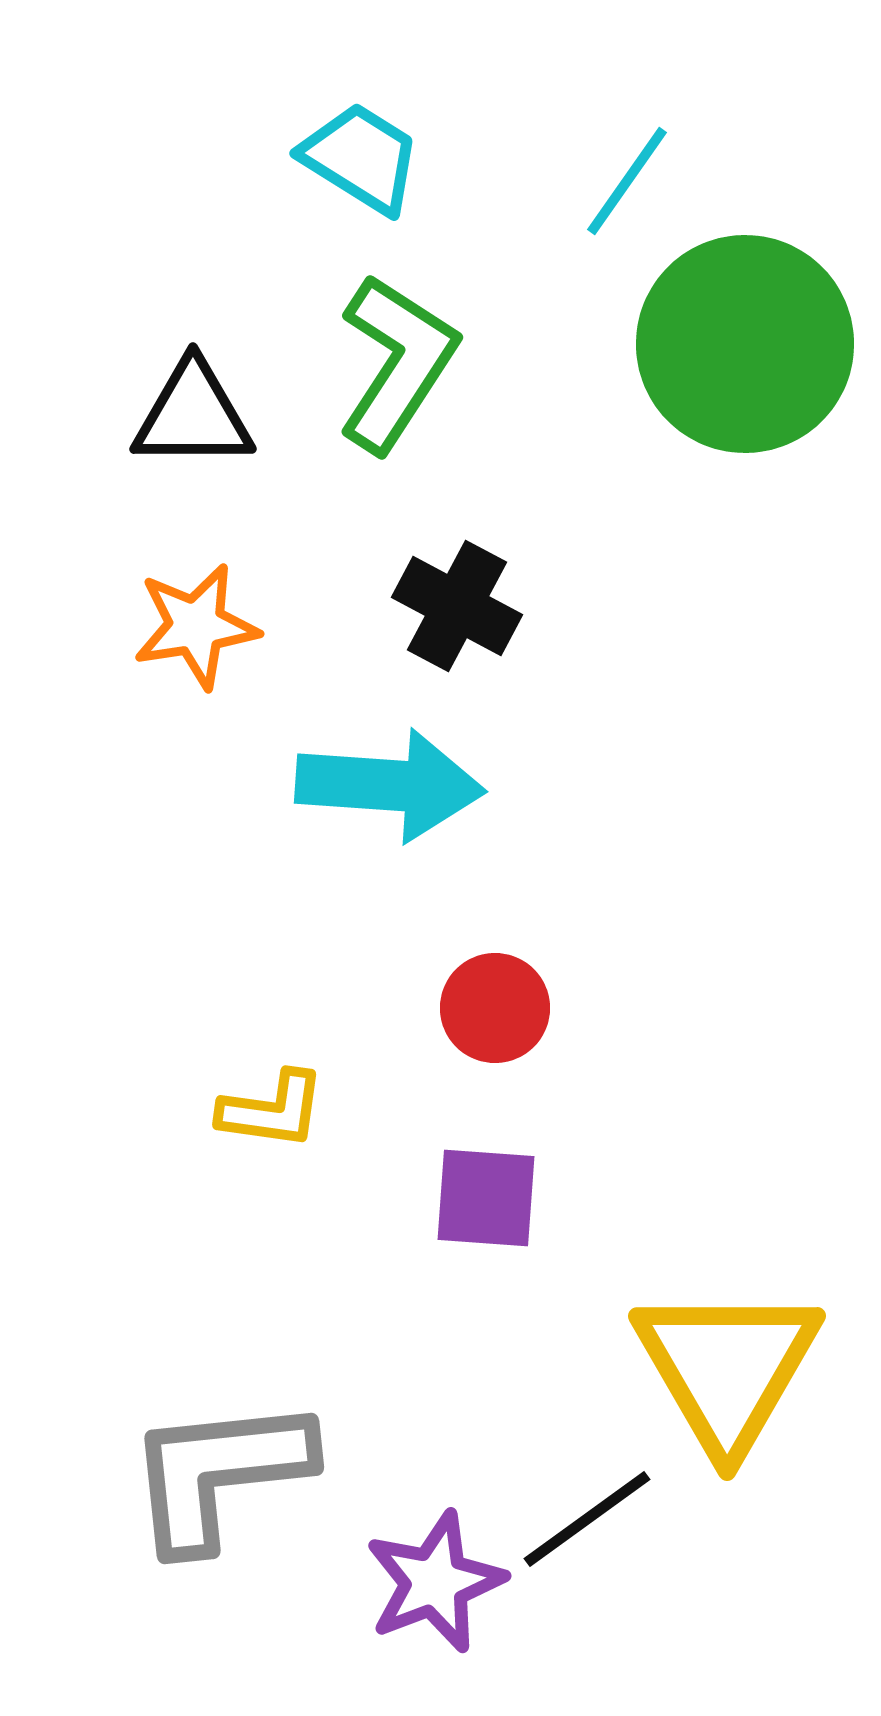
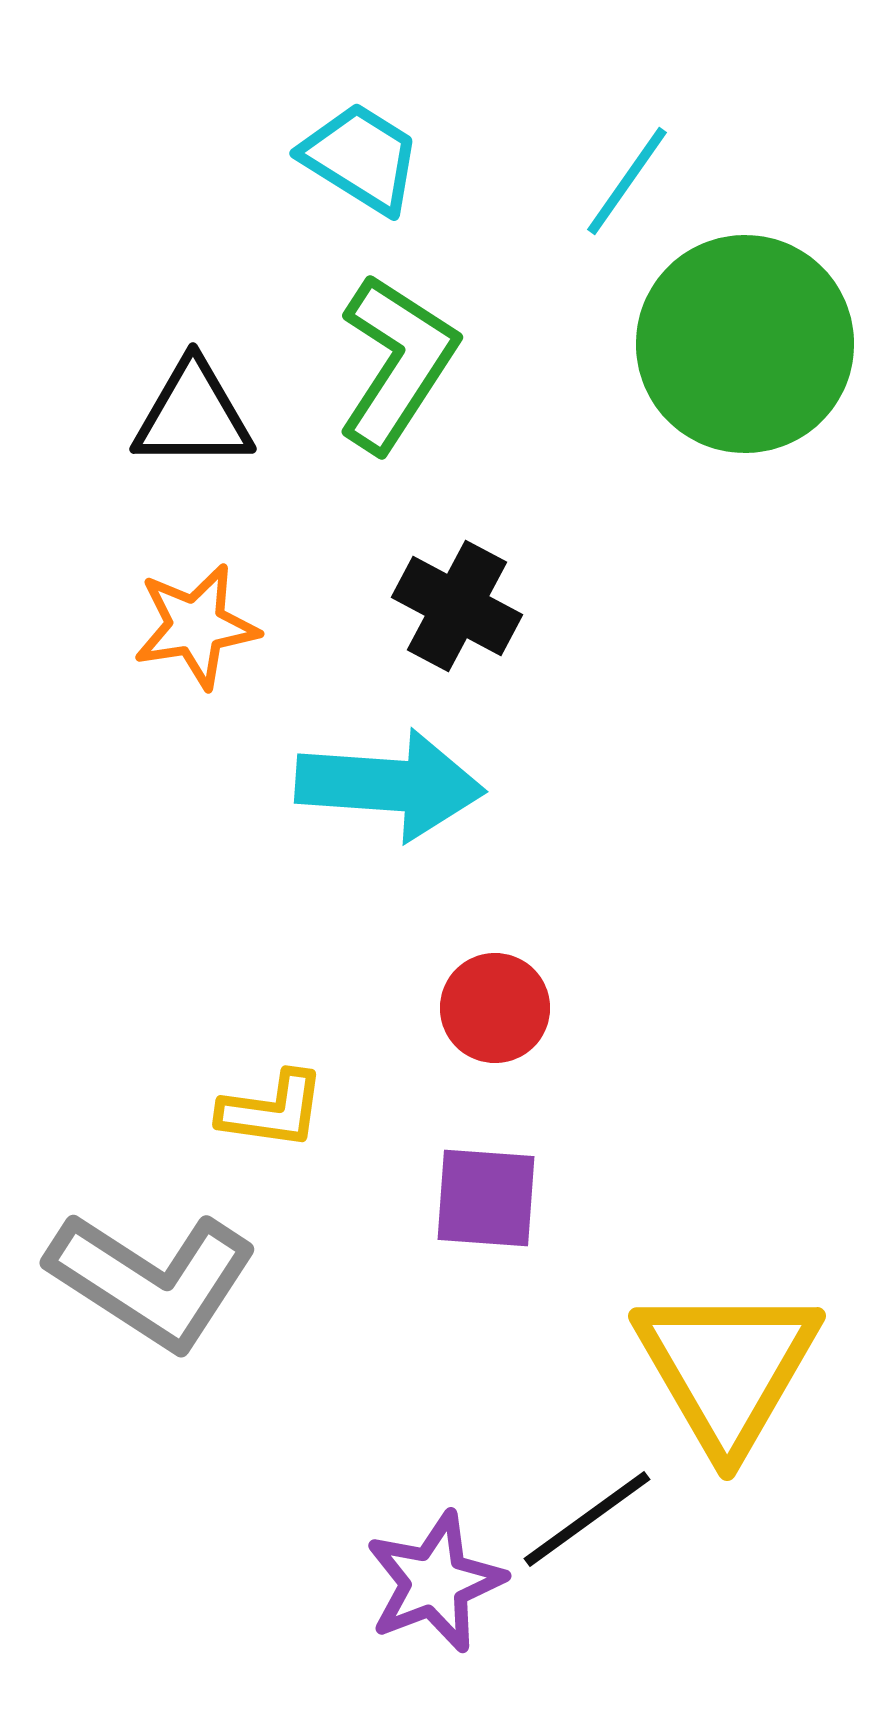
gray L-shape: moved 67 px left, 193 px up; rotated 141 degrees counterclockwise
